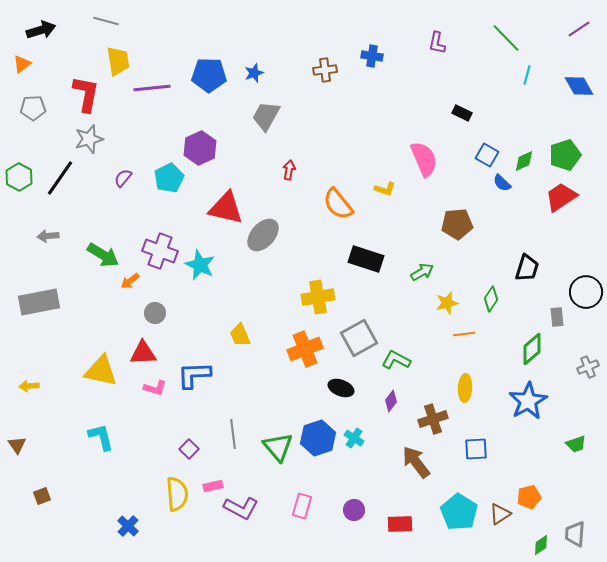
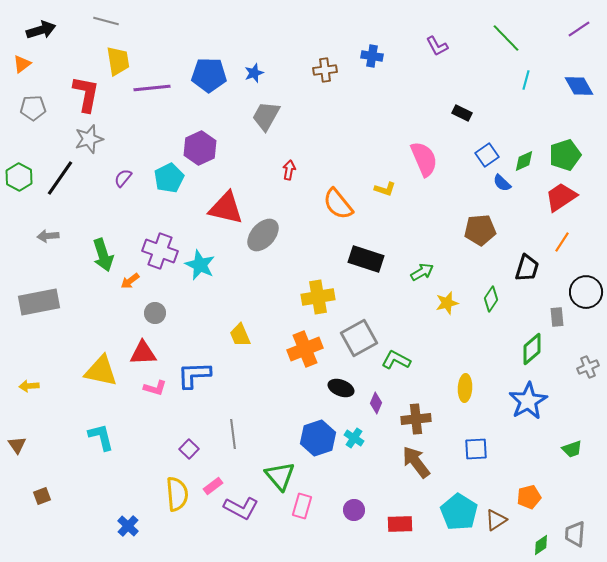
purple L-shape at (437, 43): moved 3 px down; rotated 40 degrees counterclockwise
cyan line at (527, 75): moved 1 px left, 5 px down
blue square at (487, 155): rotated 25 degrees clockwise
brown pentagon at (457, 224): moved 23 px right, 6 px down
green arrow at (103, 255): rotated 40 degrees clockwise
orange line at (464, 334): moved 98 px right, 92 px up; rotated 50 degrees counterclockwise
purple diamond at (391, 401): moved 15 px left, 2 px down; rotated 15 degrees counterclockwise
brown cross at (433, 419): moved 17 px left; rotated 12 degrees clockwise
green trapezoid at (576, 444): moved 4 px left, 5 px down
green triangle at (278, 447): moved 2 px right, 29 px down
pink rectangle at (213, 486): rotated 24 degrees counterclockwise
brown triangle at (500, 514): moved 4 px left, 6 px down
